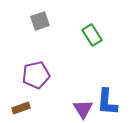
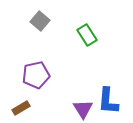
gray square: rotated 30 degrees counterclockwise
green rectangle: moved 5 px left
blue L-shape: moved 1 px right, 1 px up
brown rectangle: rotated 12 degrees counterclockwise
